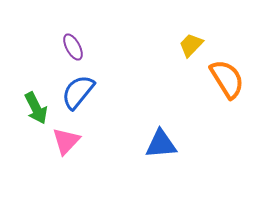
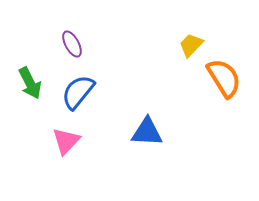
purple ellipse: moved 1 px left, 3 px up
orange semicircle: moved 3 px left, 1 px up
green arrow: moved 6 px left, 25 px up
blue triangle: moved 14 px left, 12 px up; rotated 8 degrees clockwise
